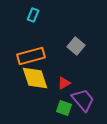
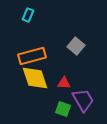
cyan rectangle: moved 5 px left
orange rectangle: moved 1 px right
red triangle: rotated 32 degrees clockwise
purple trapezoid: rotated 10 degrees clockwise
green square: moved 1 px left, 1 px down
